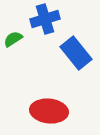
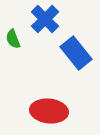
blue cross: rotated 28 degrees counterclockwise
green semicircle: rotated 78 degrees counterclockwise
